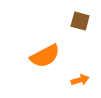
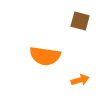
orange semicircle: rotated 36 degrees clockwise
